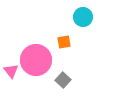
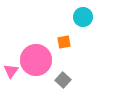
pink triangle: rotated 14 degrees clockwise
